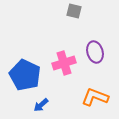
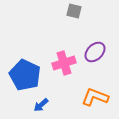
purple ellipse: rotated 60 degrees clockwise
